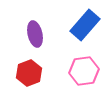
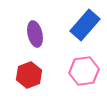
red hexagon: moved 2 px down
